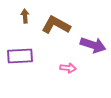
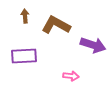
purple rectangle: moved 4 px right
pink arrow: moved 3 px right, 8 px down
